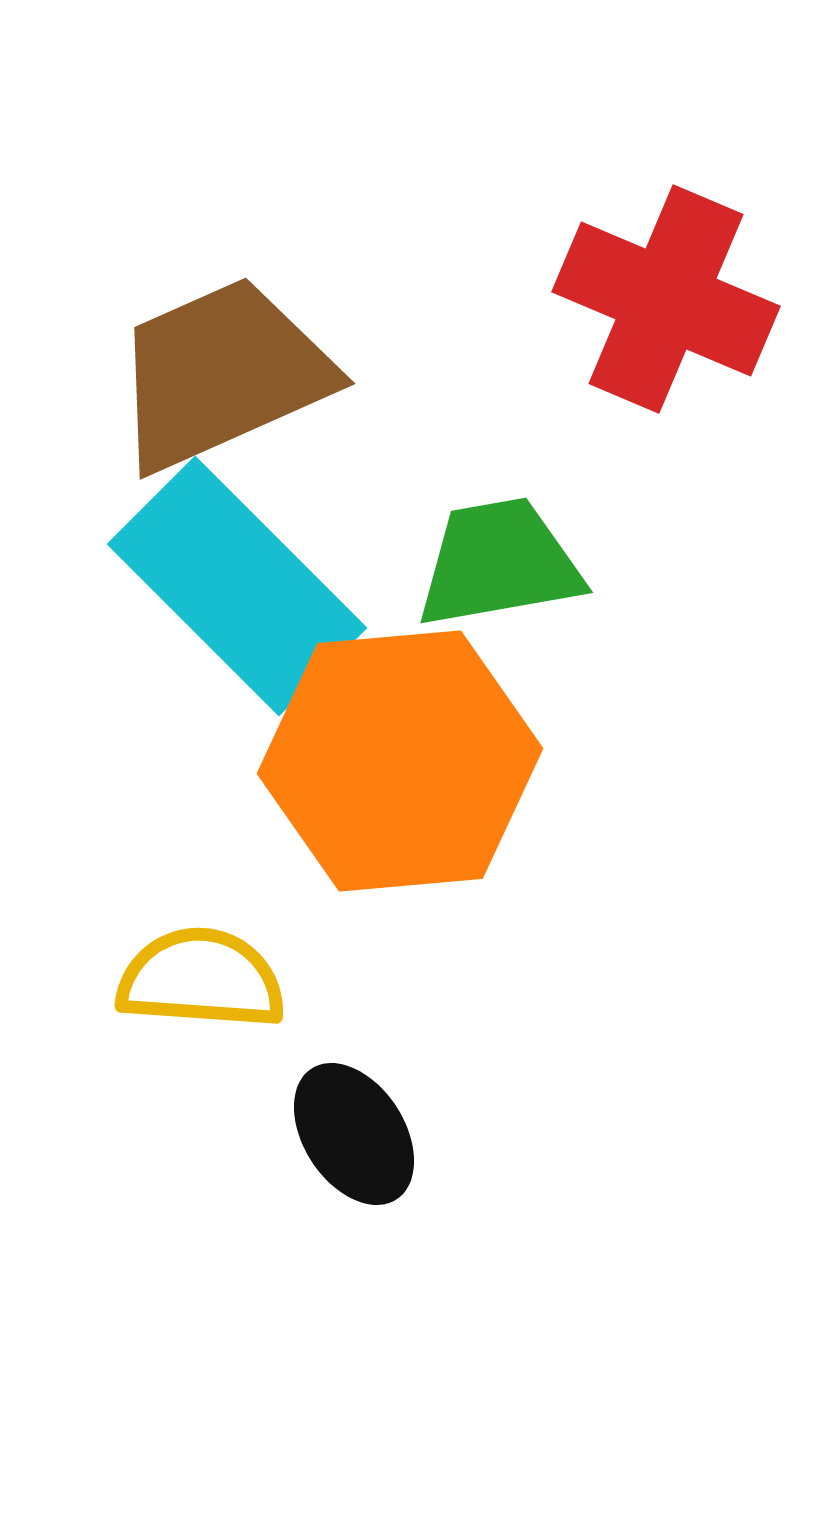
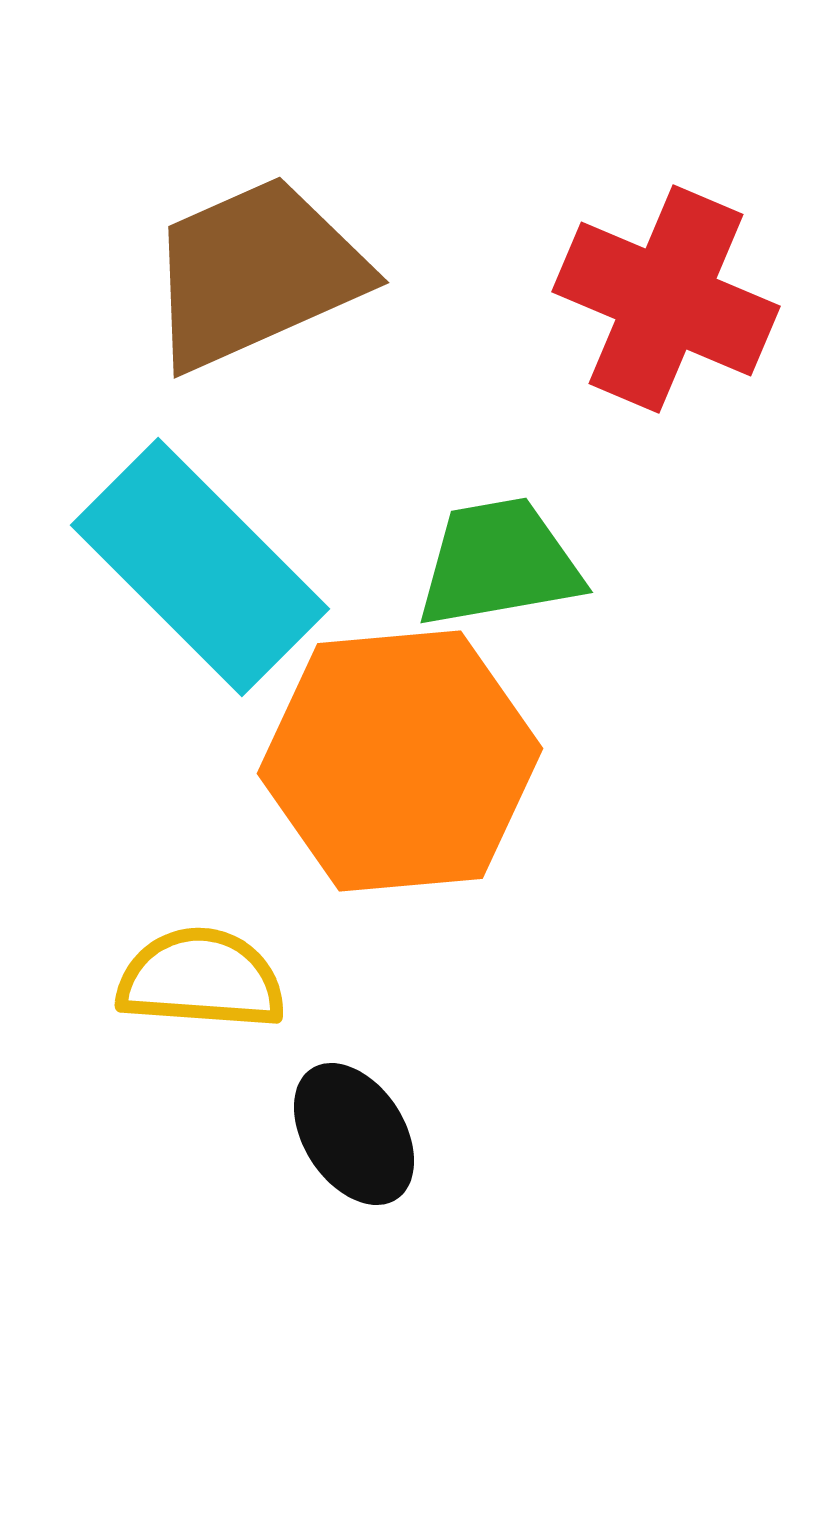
brown trapezoid: moved 34 px right, 101 px up
cyan rectangle: moved 37 px left, 19 px up
